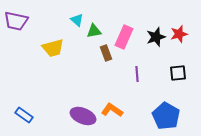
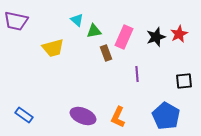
red star: rotated 12 degrees counterclockwise
black square: moved 6 px right, 8 px down
orange L-shape: moved 6 px right, 7 px down; rotated 100 degrees counterclockwise
